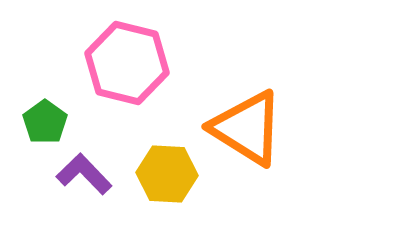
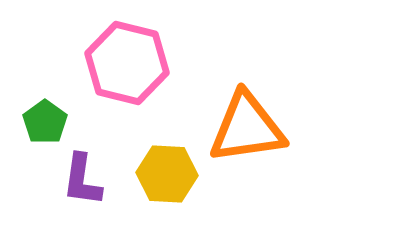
orange triangle: rotated 40 degrees counterclockwise
purple L-shape: moved 2 px left, 6 px down; rotated 128 degrees counterclockwise
